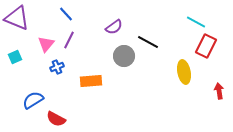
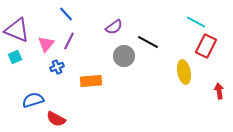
purple triangle: moved 12 px down
purple line: moved 1 px down
blue semicircle: rotated 15 degrees clockwise
